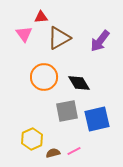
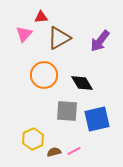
pink triangle: rotated 18 degrees clockwise
orange circle: moved 2 px up
black diamond: moved 3 px right
gray square: rotated 15 degrees clockwise
yellow hexagon: moved 1 px right
brown semicircle: moved 1 px right, 1 px up
